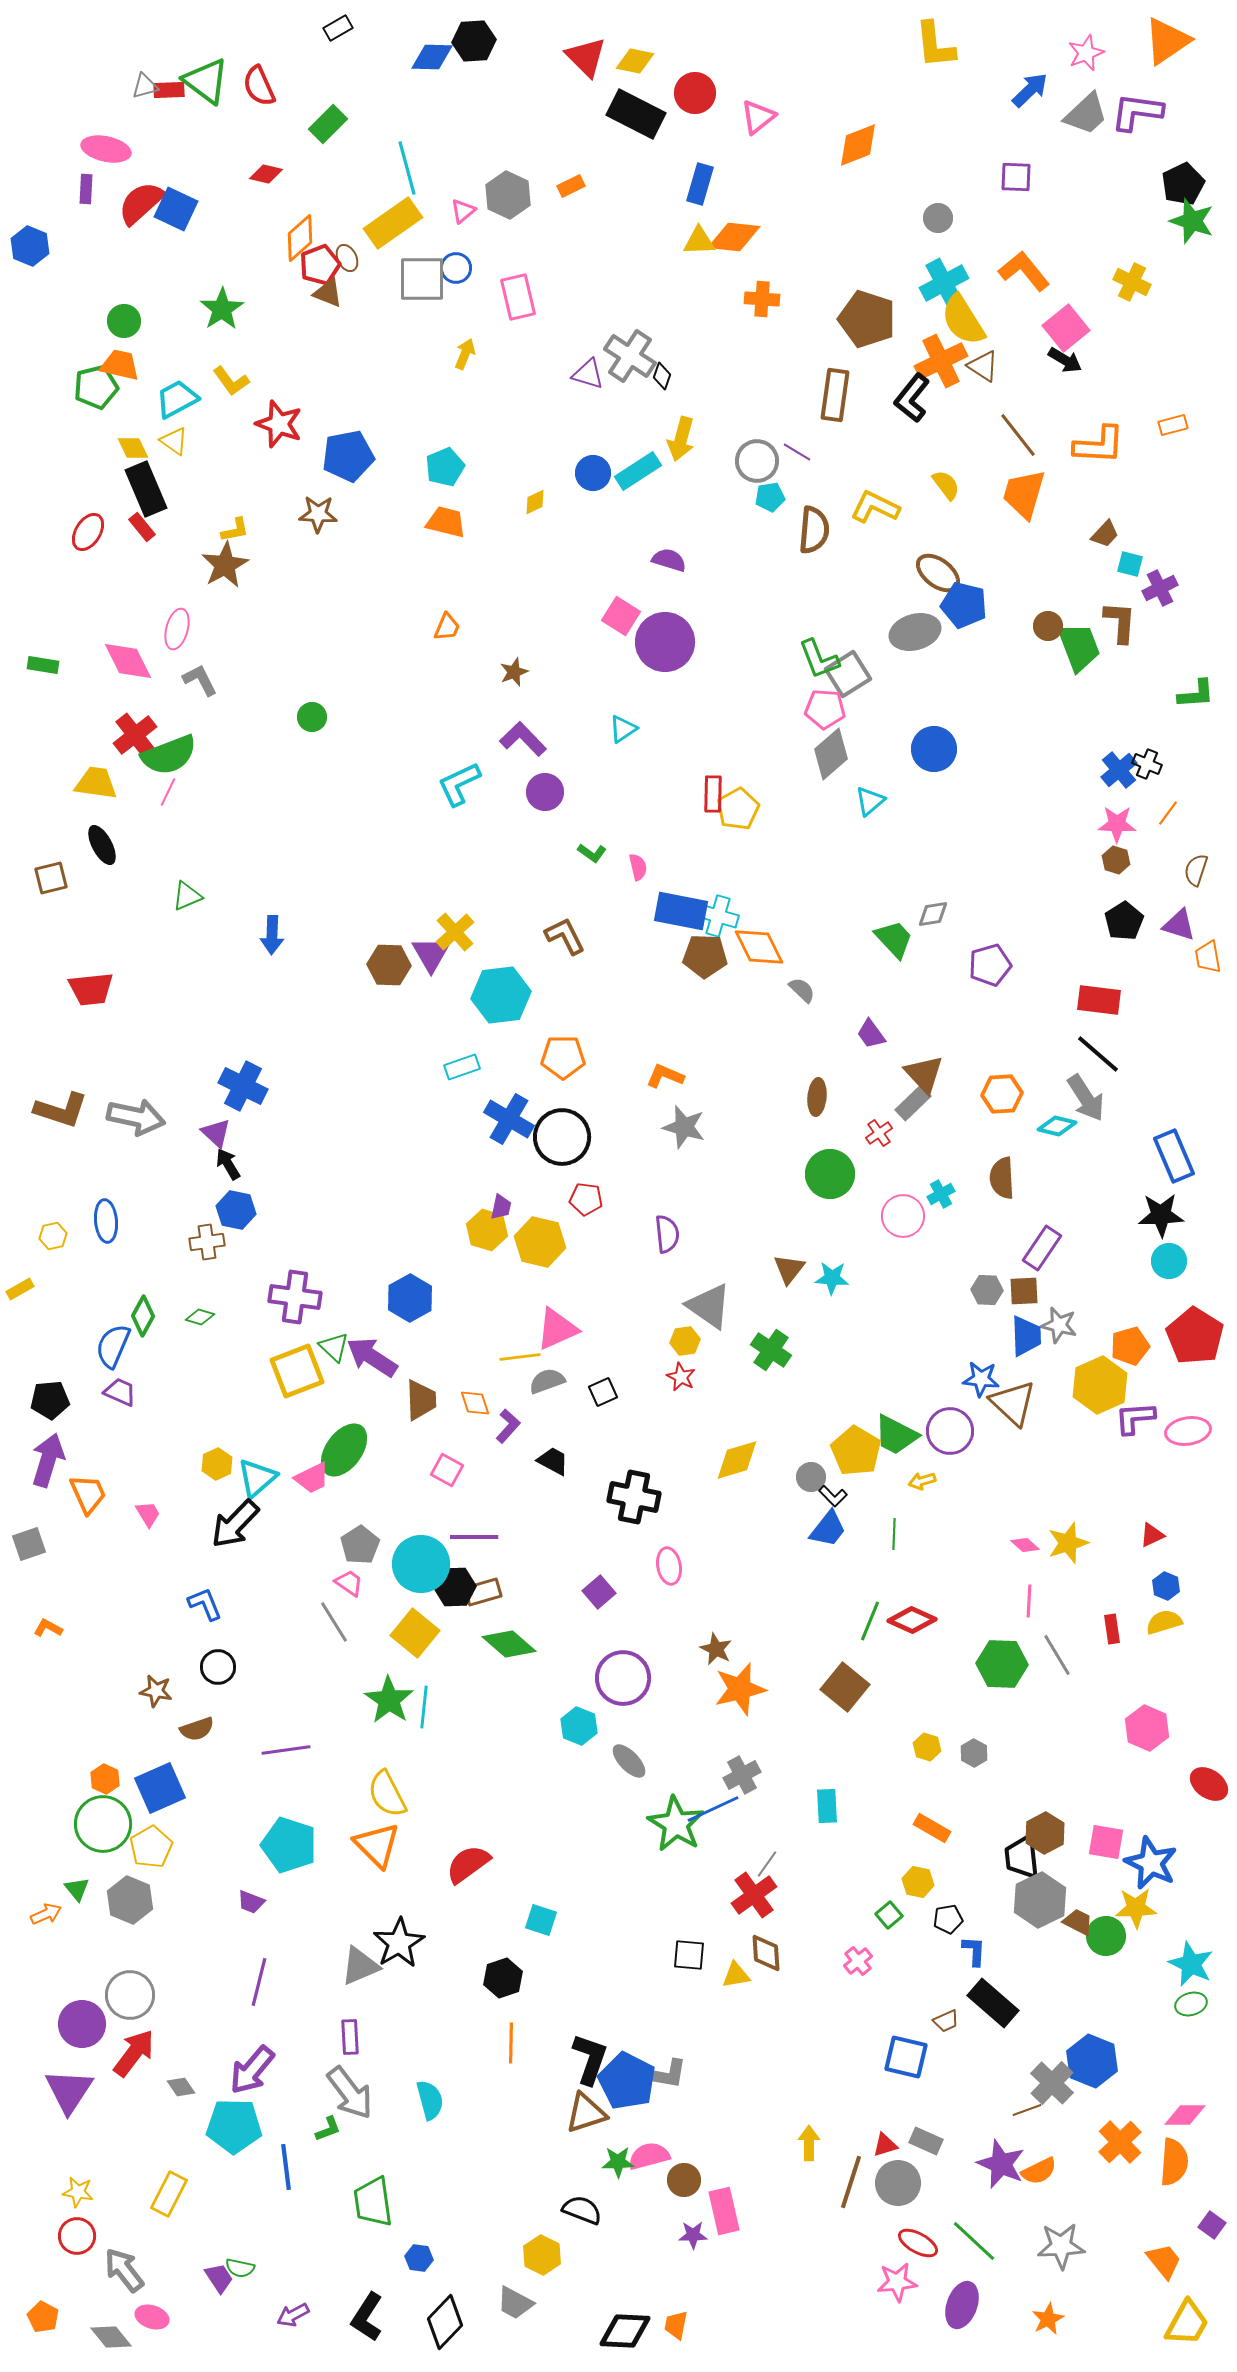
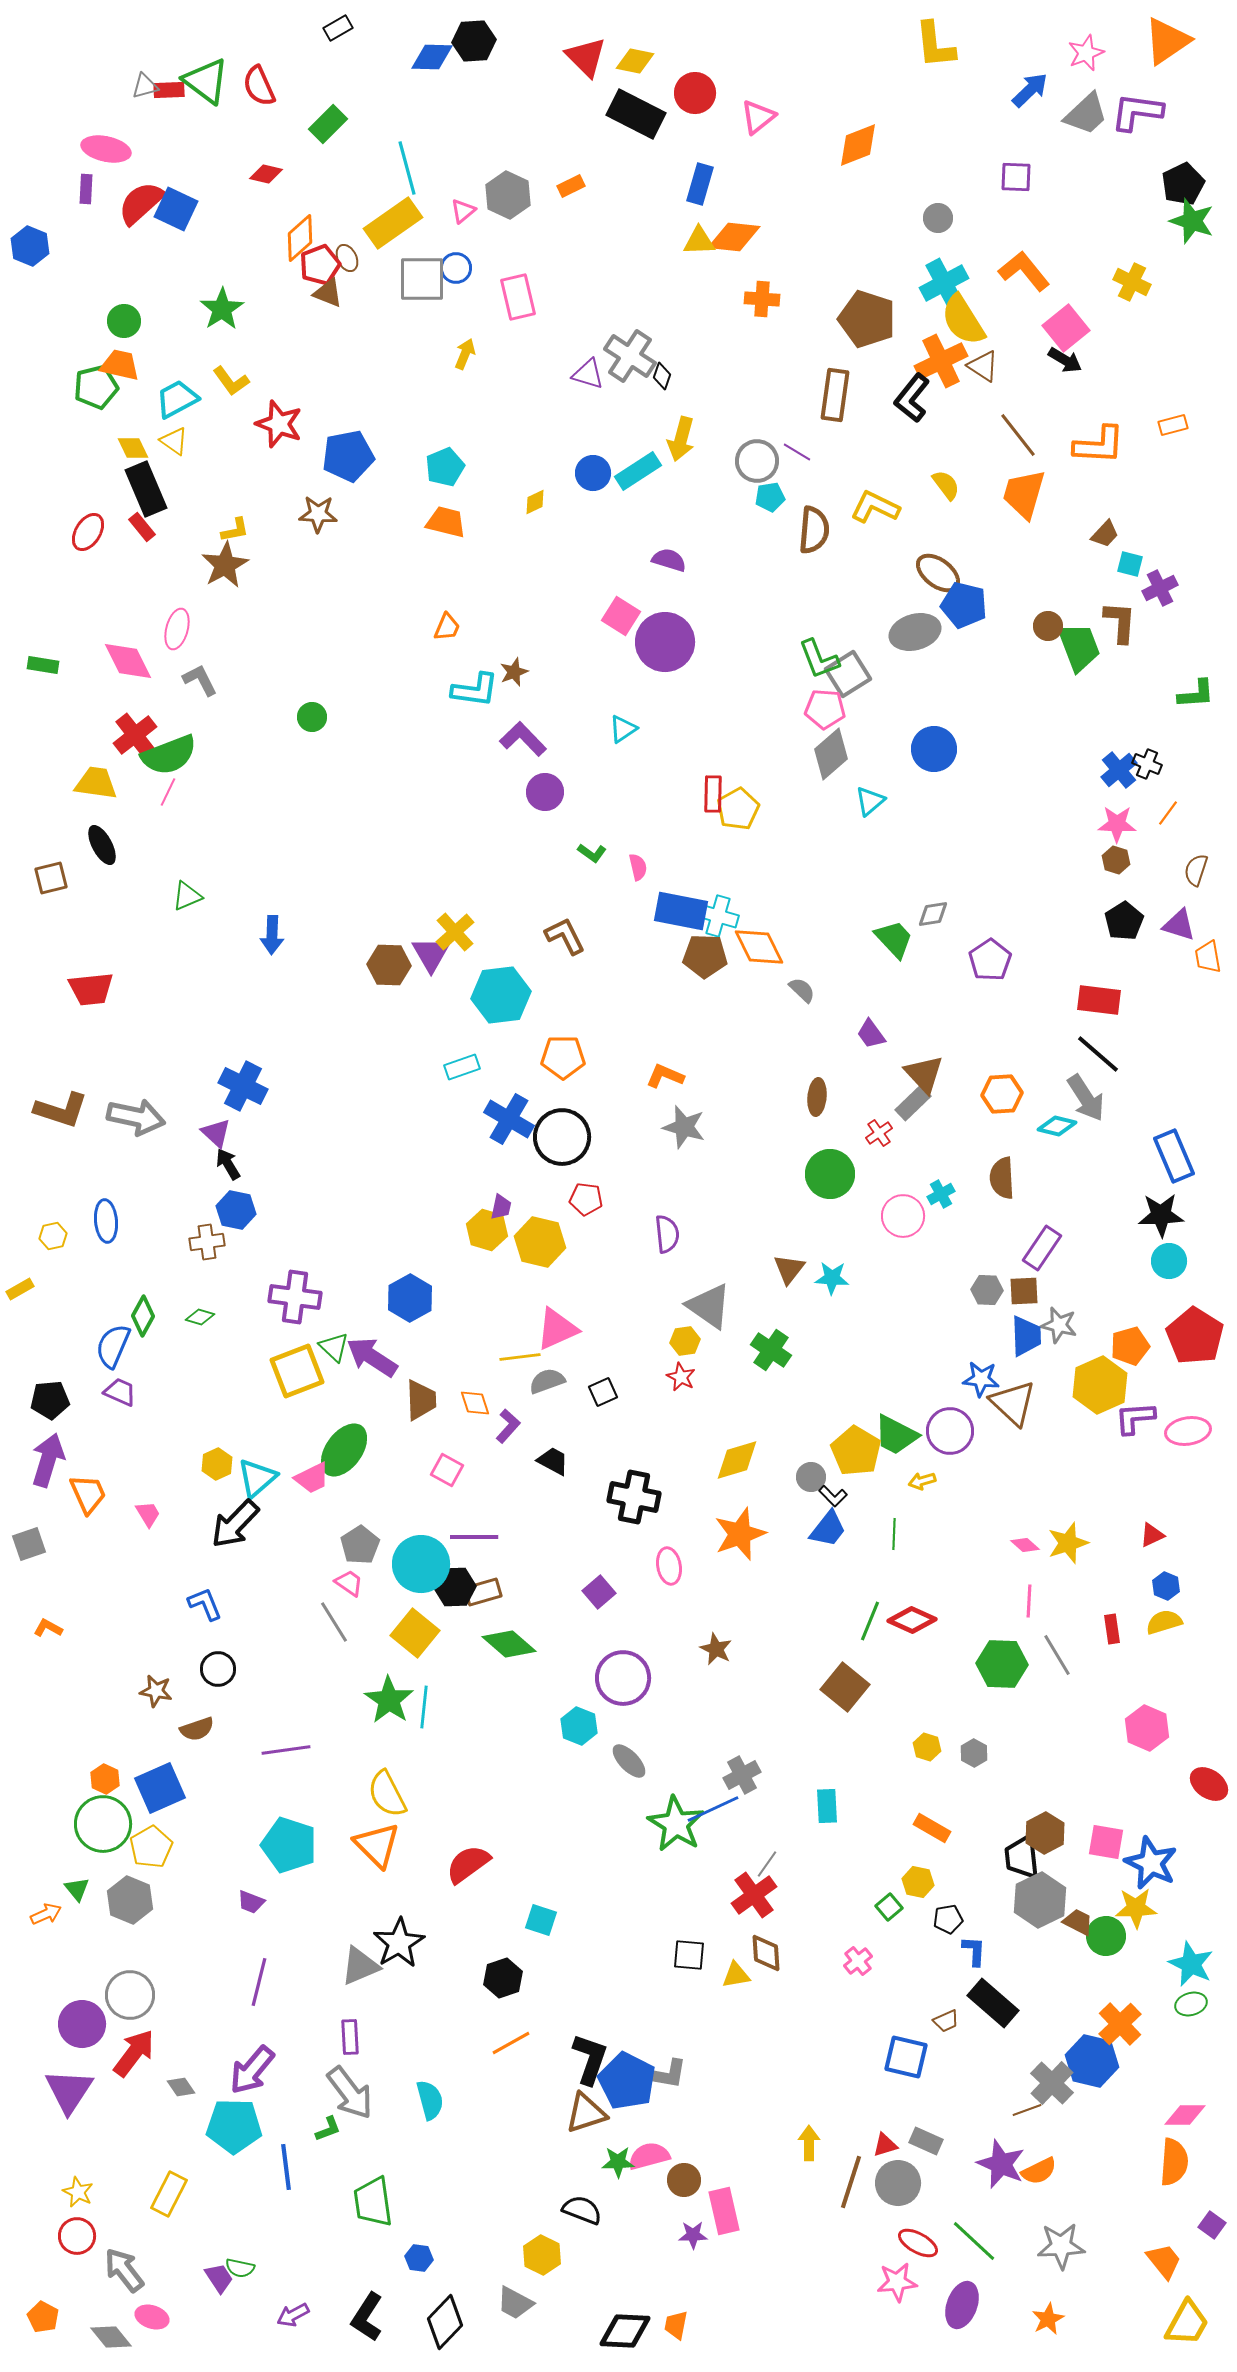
cyan L-shape at (459, 784): moved 16 px right, 94 px up; rotated 147 degrees counterclockwise
purple pentagon at (990, 965): moved 5 px up; rotated 18 degrees counterclockwise
black circle at (218, 1667): moved 2 px down
orange star at (740, 1689): moved 155 px up; rotated 6 degrees counterclockwise
green square at (889, 1915): moved 8 px up
orange line at (511, 2043): rotated 60 degrees clockwise
blue hexagon at (1092, 2061): rotated 9 degrees counterclockwise
orange cross at (1120, 2142): moved 118 px up
yellow star at (78, 2192): rotated 16 degrees clockwise
